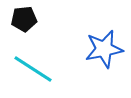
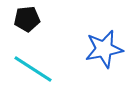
black pentagon: moved 3 px right
